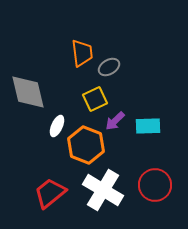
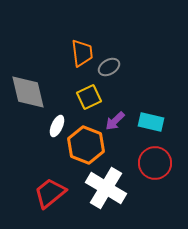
yellow square: moved 6 px left, 2 px up
cyan rectangle: moved 3 px right, 4 px up; rotated 15 degrees clockwise
red circle: moved 22 px up
white cross: moved 3 px right, 2 px up
